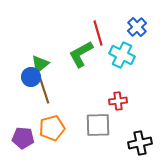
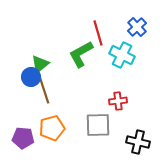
black cross: moved 2 px left, 1 px up; rotated 25 degrees clockwise
